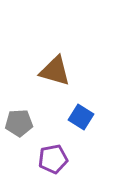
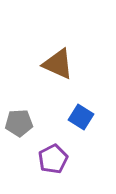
brown triangle: moved 3 px right, 7 px up; rotated 8 degrees clockwise
purple pentagon: rotated 16 degrees counterclockwise
